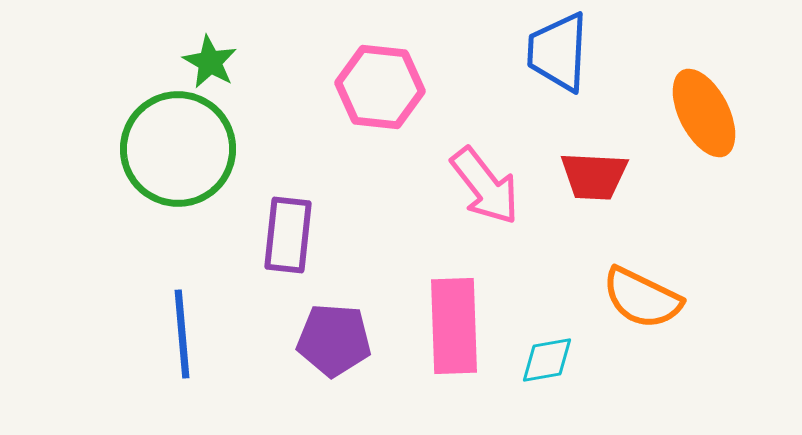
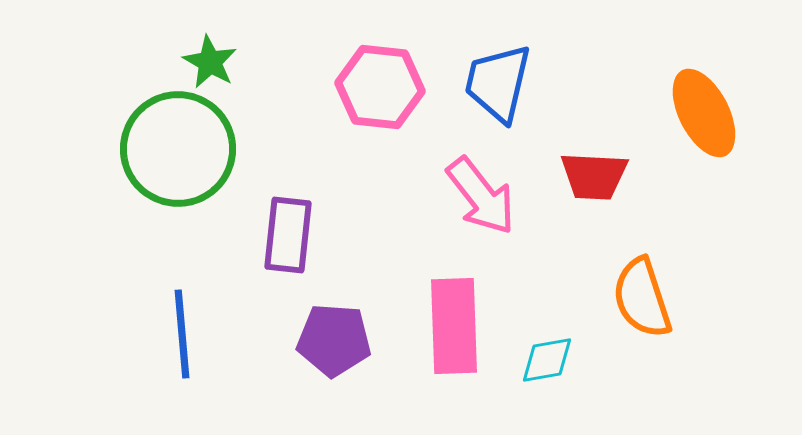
blue trapezoid: moved 60 px left, 31 px down; rotated 10 degrees clockwise
pink arrow: moved 4 px left, 10 px down
orange semicircle: rotated 46 degrees clockwise
